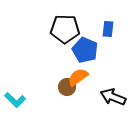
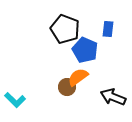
black pentagon: rotated 20 degrees clockwise
